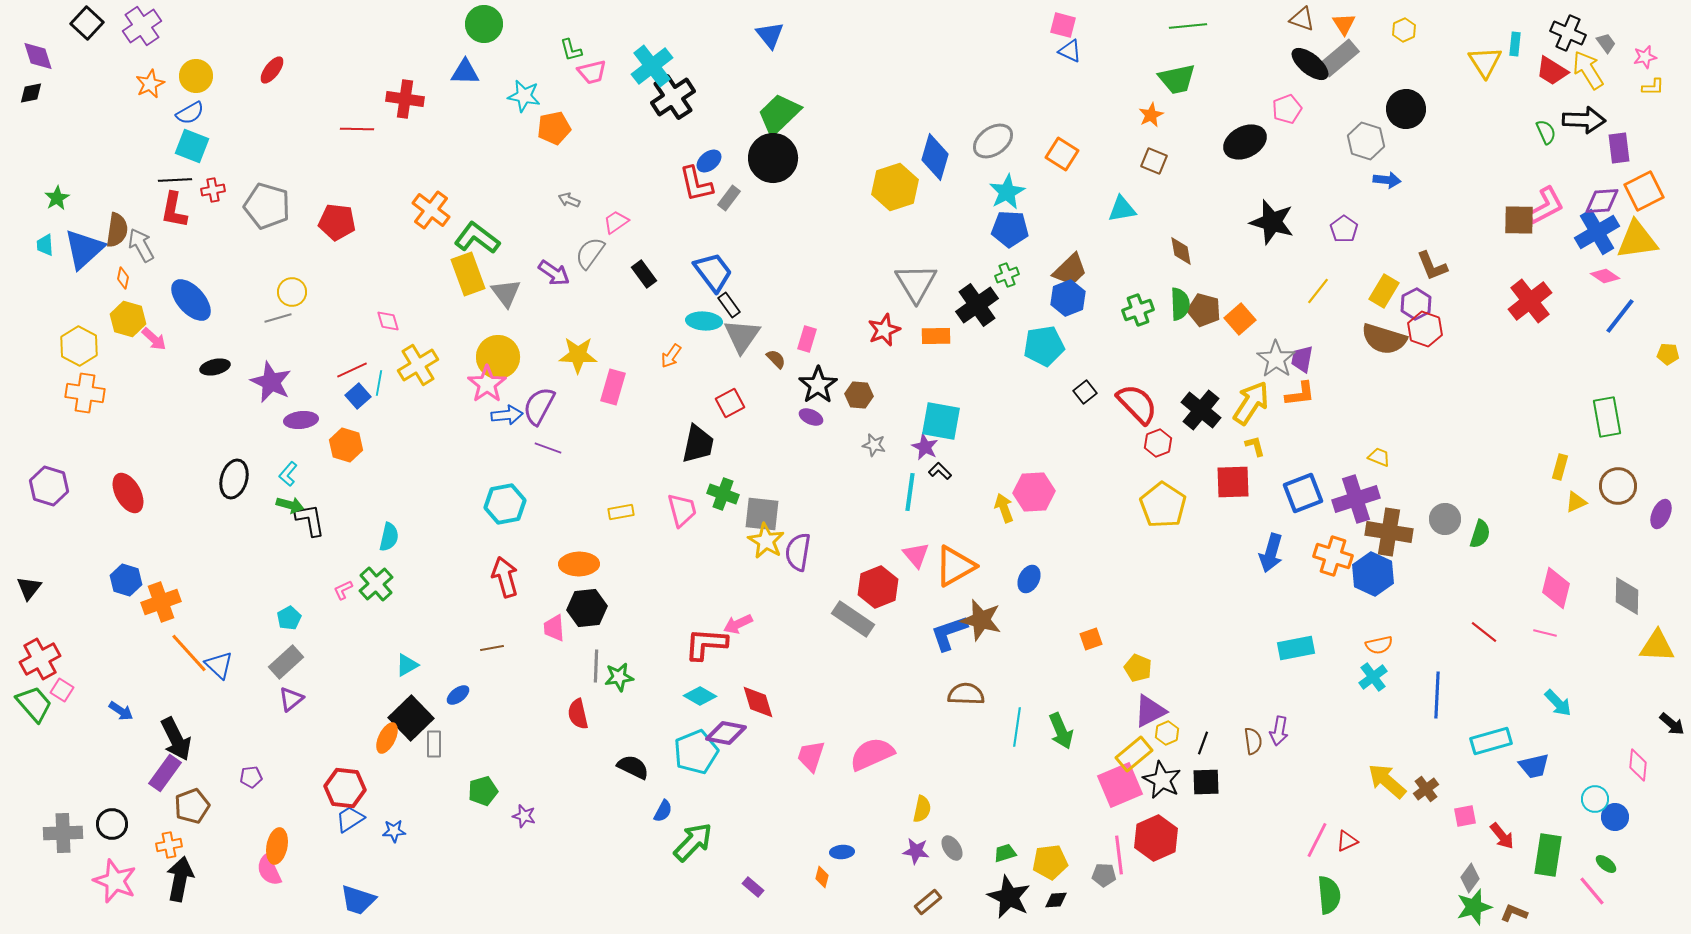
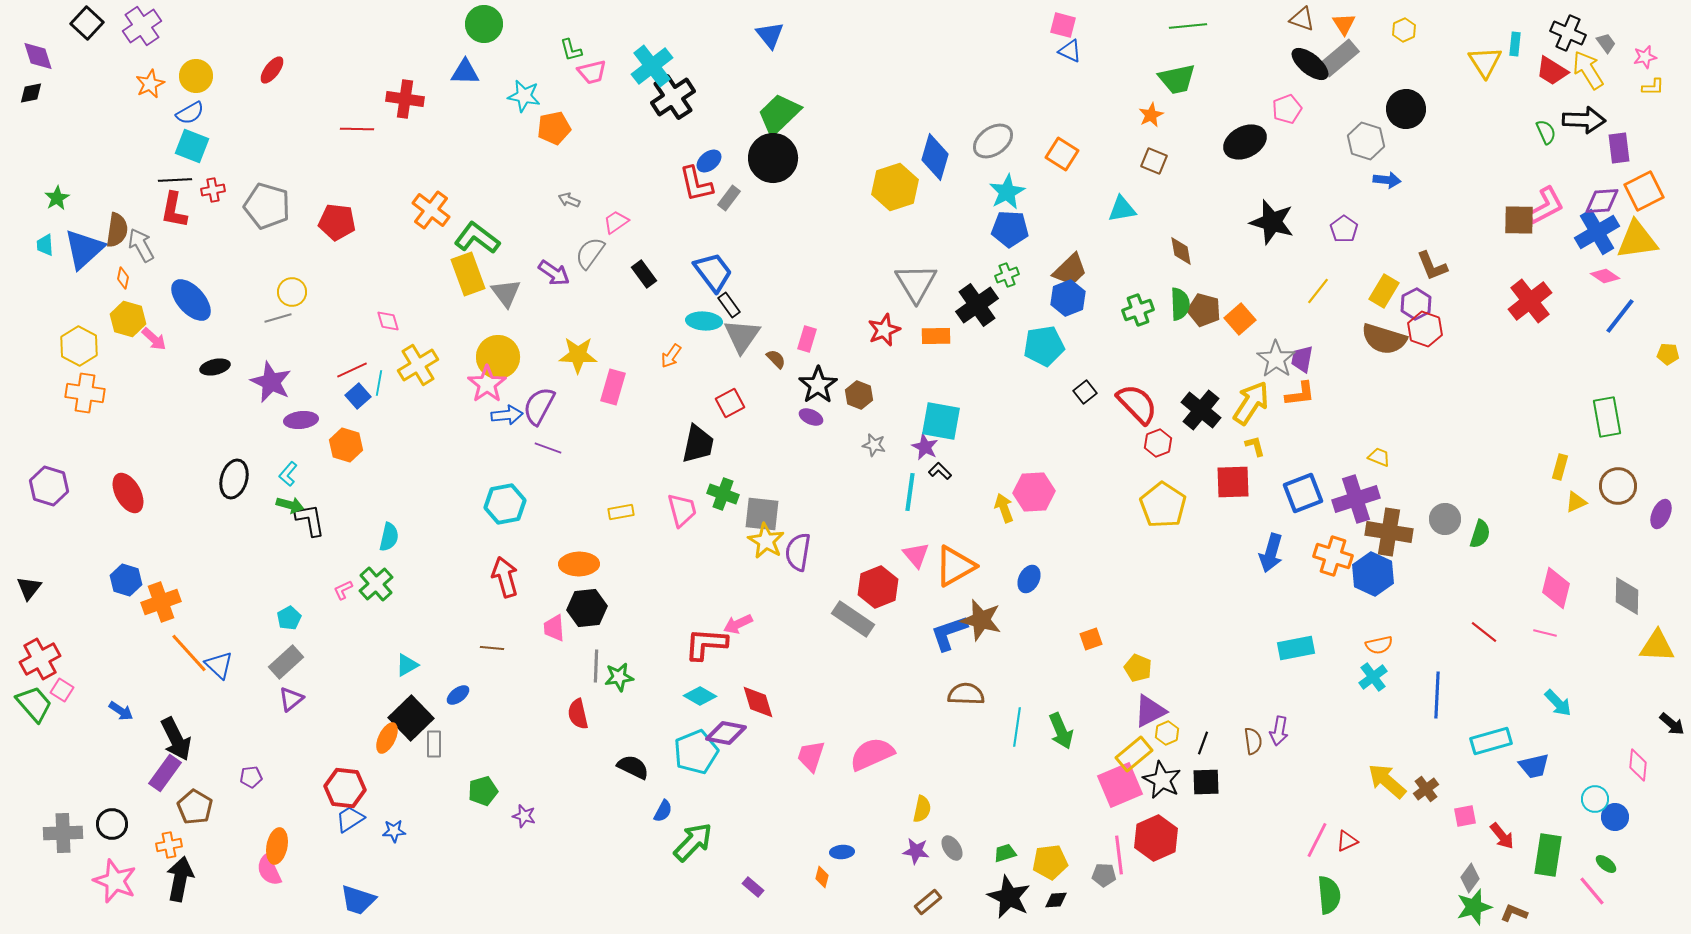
brown hexagon at (859, 395): rotated 16 degrees clockwise
brown line at (492, 648): rotated 15 degrees clockwise
brown pentagon at (192, 806): moved 3 px right, 1 px down; rotated 20 degrees counterclockwise
